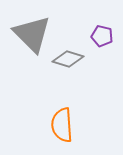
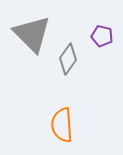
gray diamond: rotated 72 degrees counterclockwise
